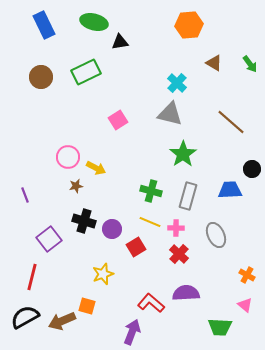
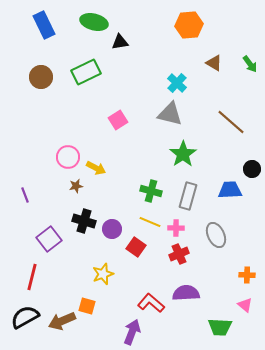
red square: rotated 24 degrees counterclockwise
red cross: rotated 24 degrees clockwise
orange cross: rotated 28 degrees counterclockwise
